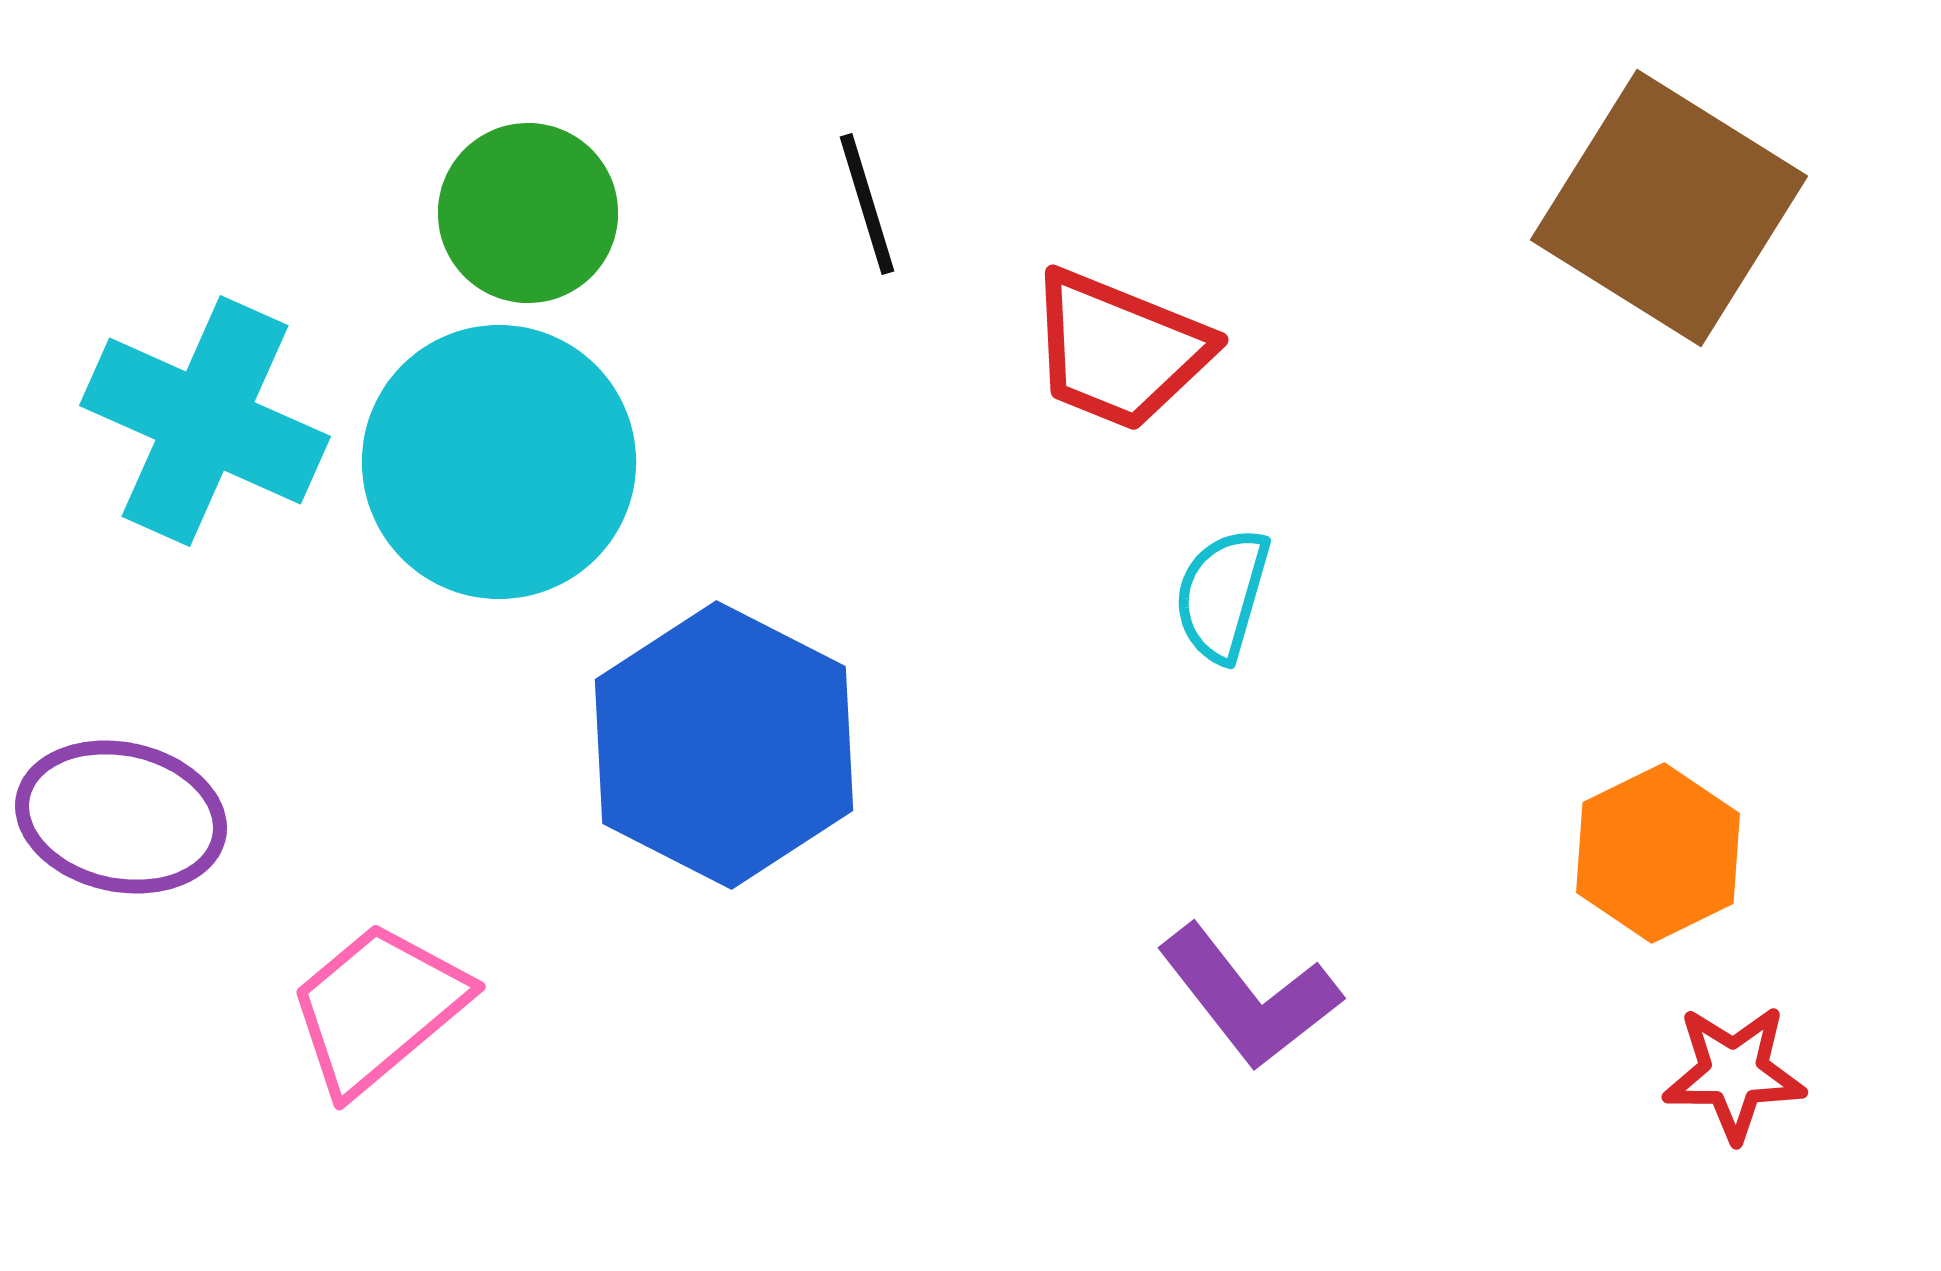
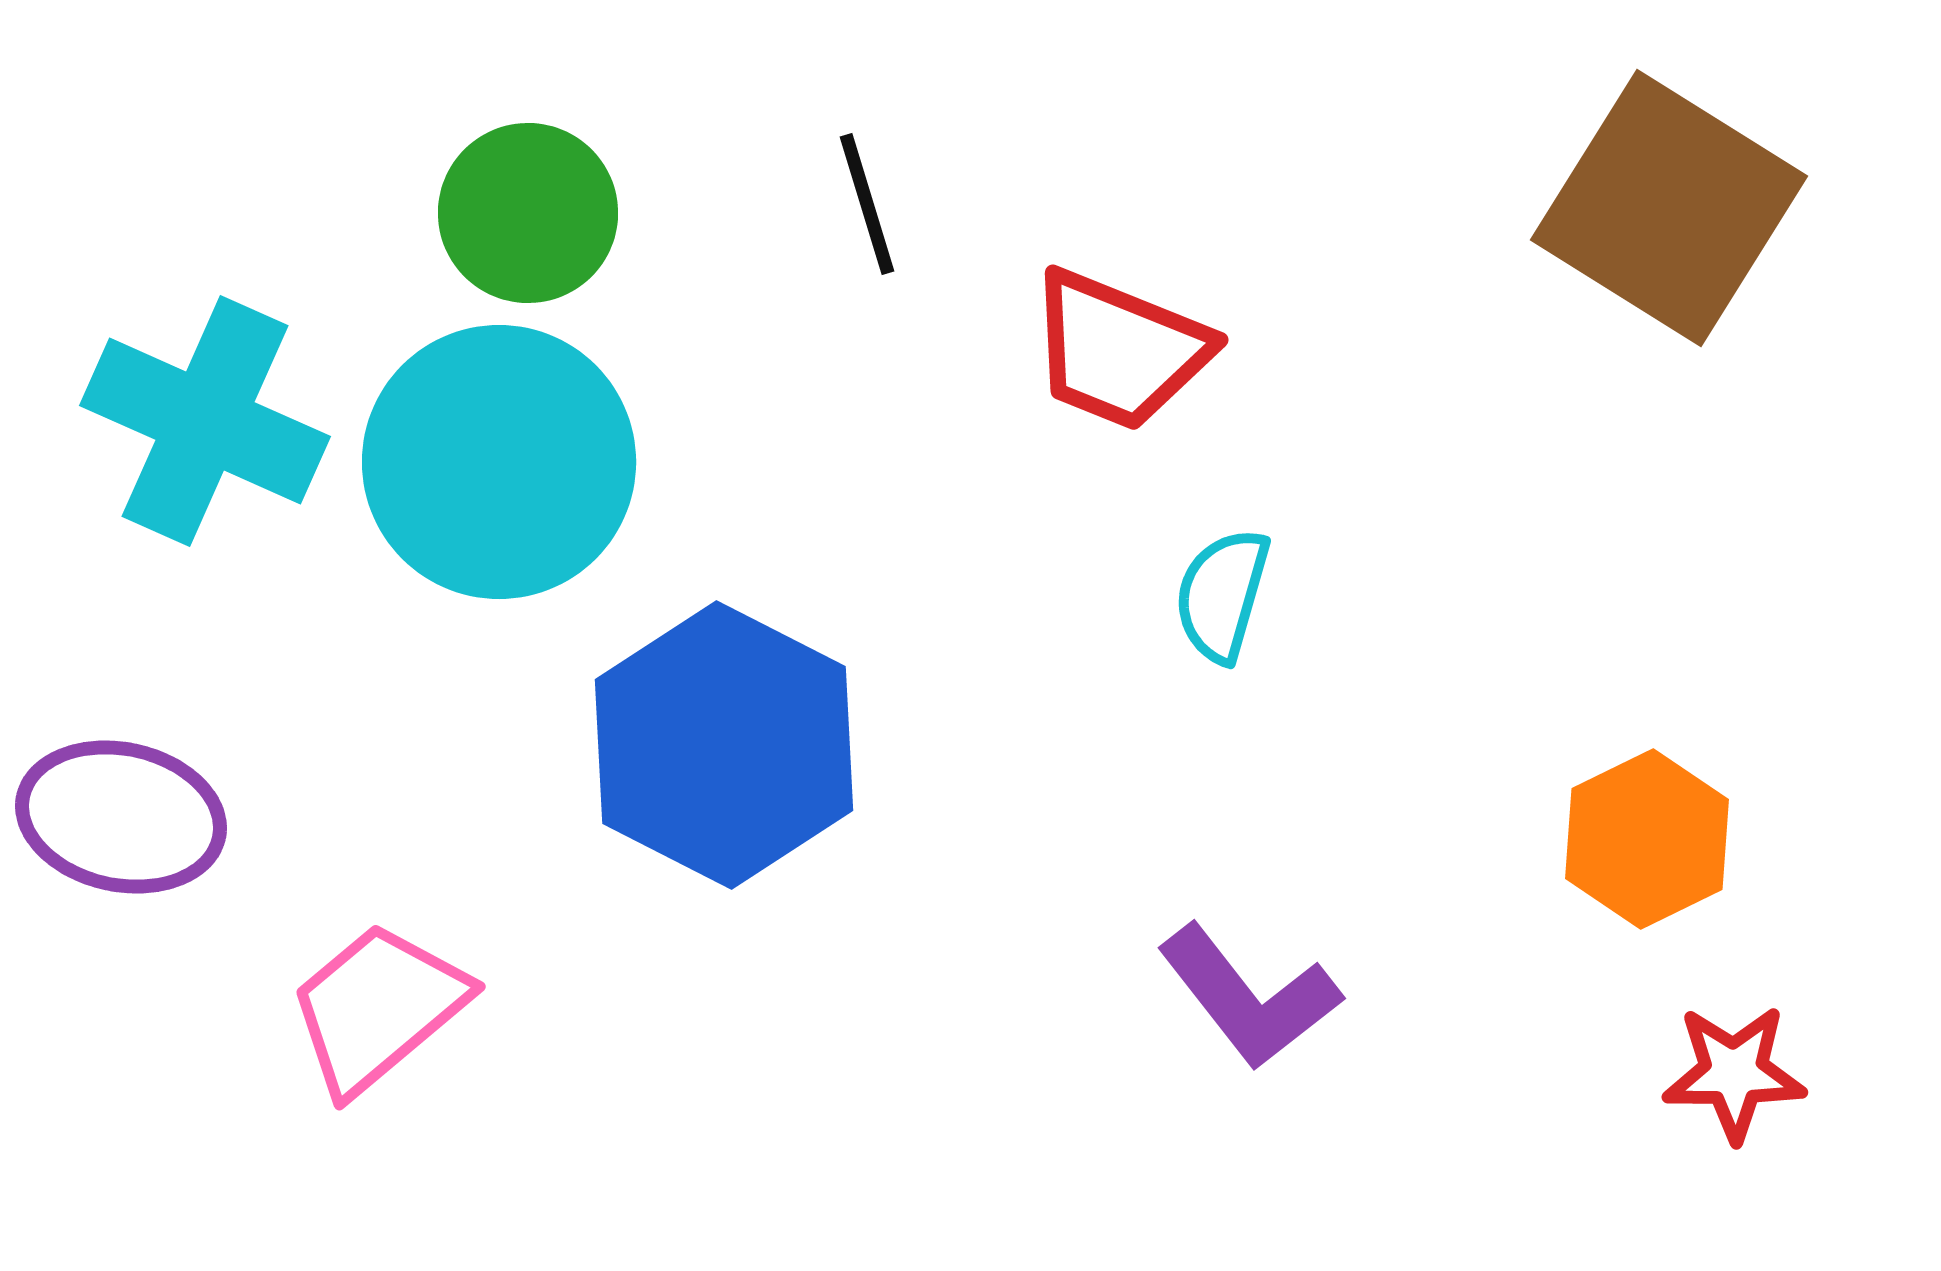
orange hexagon: moved 11 px left, 14 px up
